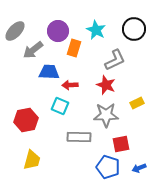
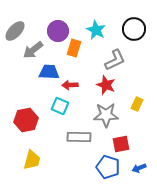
yellow rectangle: moved 1 px down; rotated 40 degrees counterclockwise
